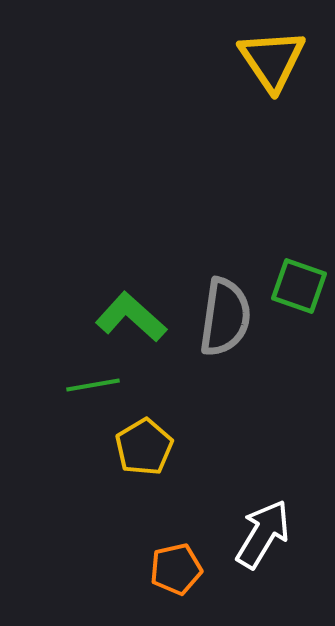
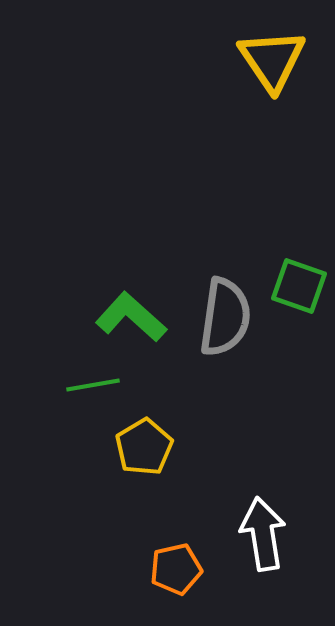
white arrow: rotated 40 degrees counterclockwise
